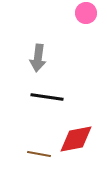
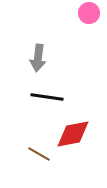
pink circle: moved 3 px right
red diamond: moved 3 px left, 5 px up
brown line: rotated 20 degrees clockwise
